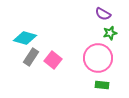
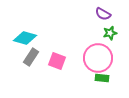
pink square: moved 4 px right, 1 px down; rotated 18 degrees counterclockwise
green rectangle: moved 7 px up
